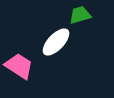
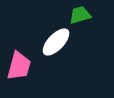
pink trapezoid: rotated 72 degrees clockwise
